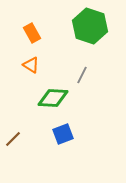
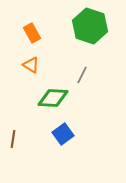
blue square: rotated 15 degrees counterclockwise
brown line: rotated 36 degrees counterclockwise
